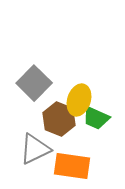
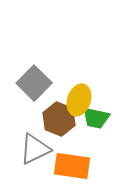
green trapezoid: rotated 12 degrees counterclockwise
